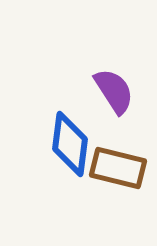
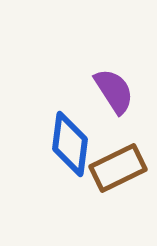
brown rectangle: rotated 40 degrees counterclockwise
